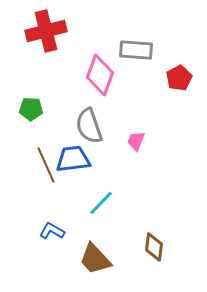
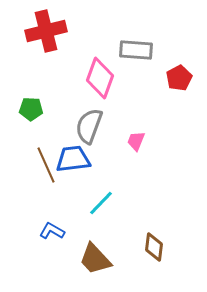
pink diamond: moved 3 px down
gray semicircle: rotated 39 degrees clockwise
